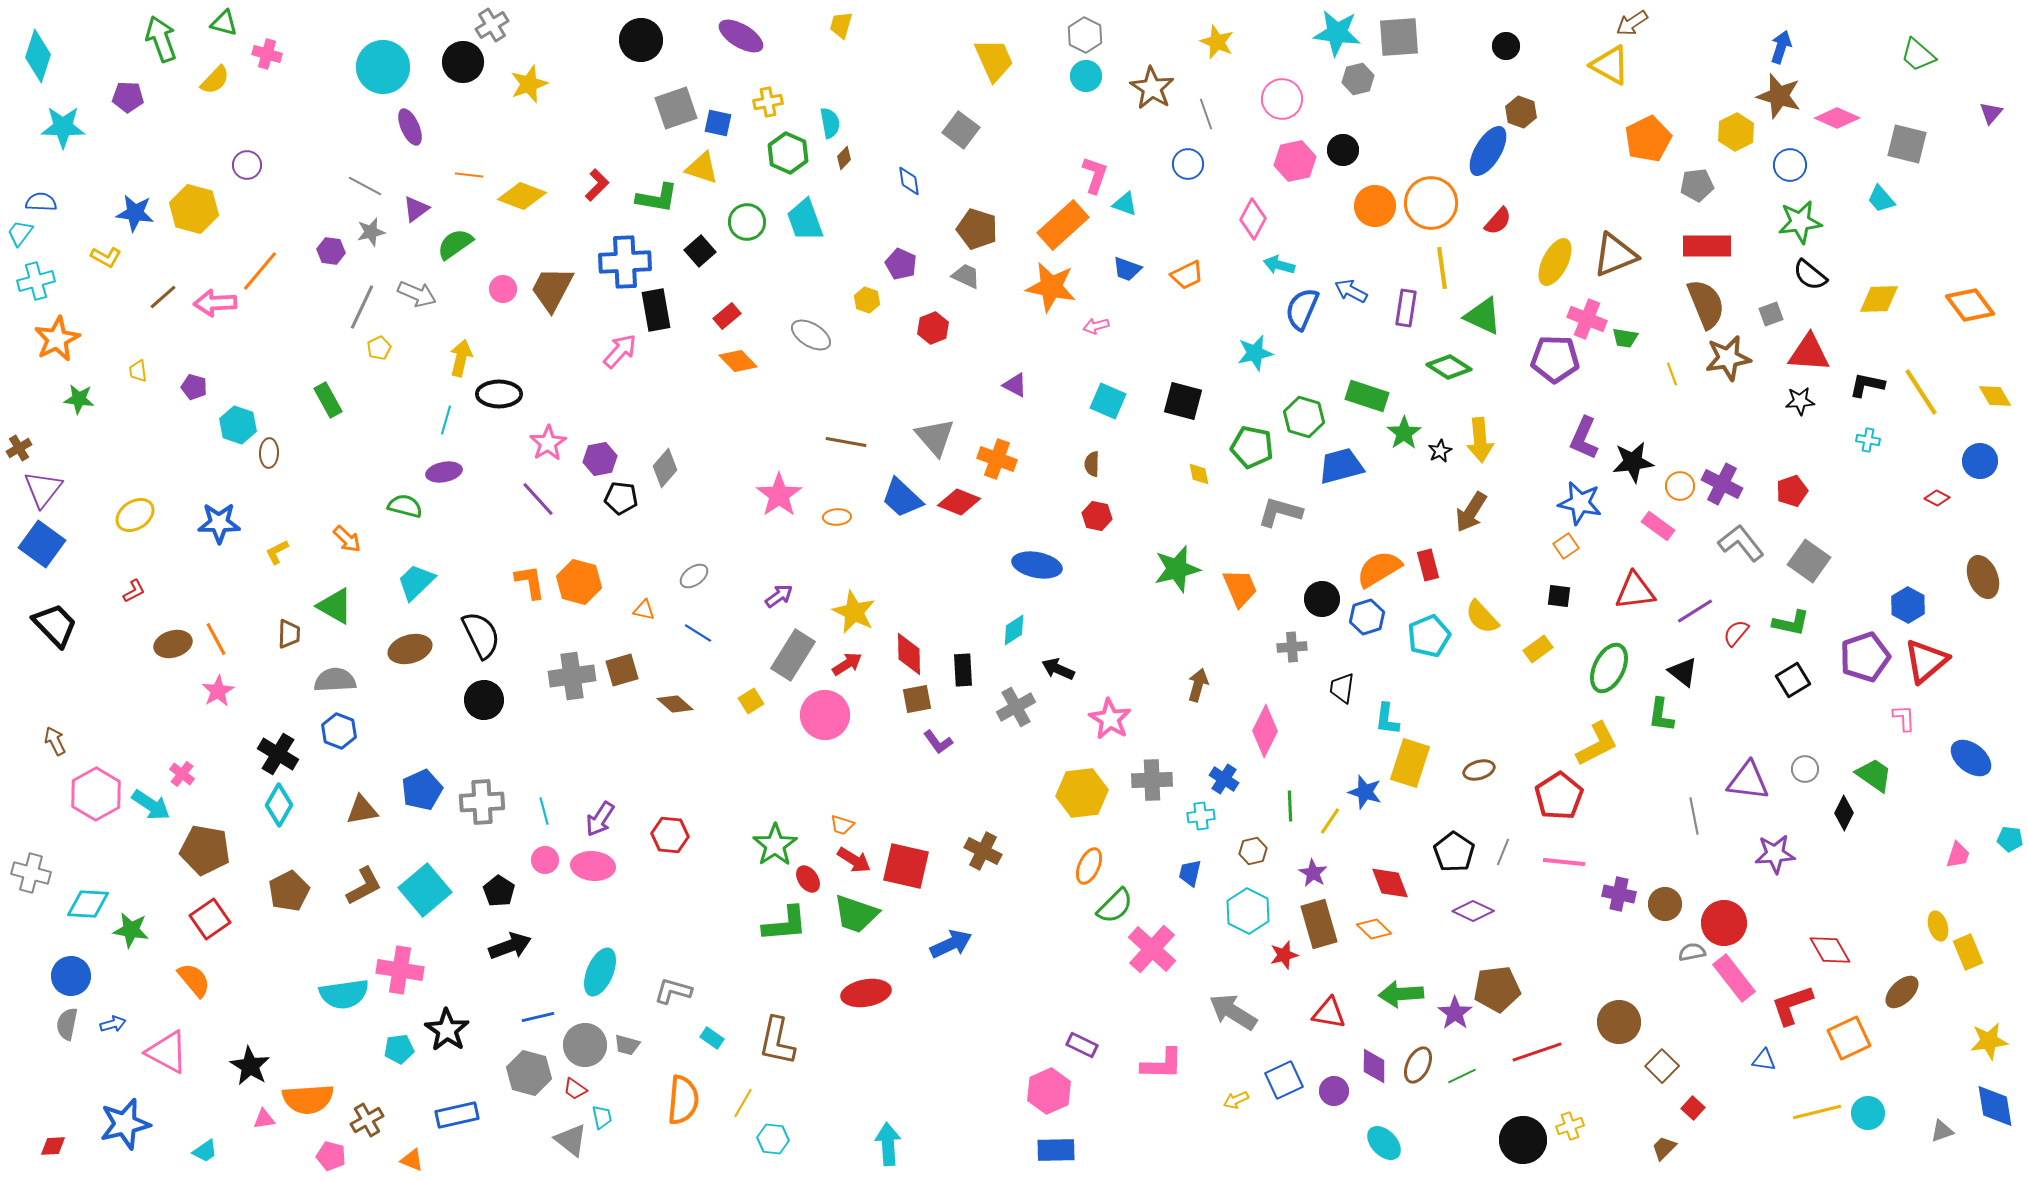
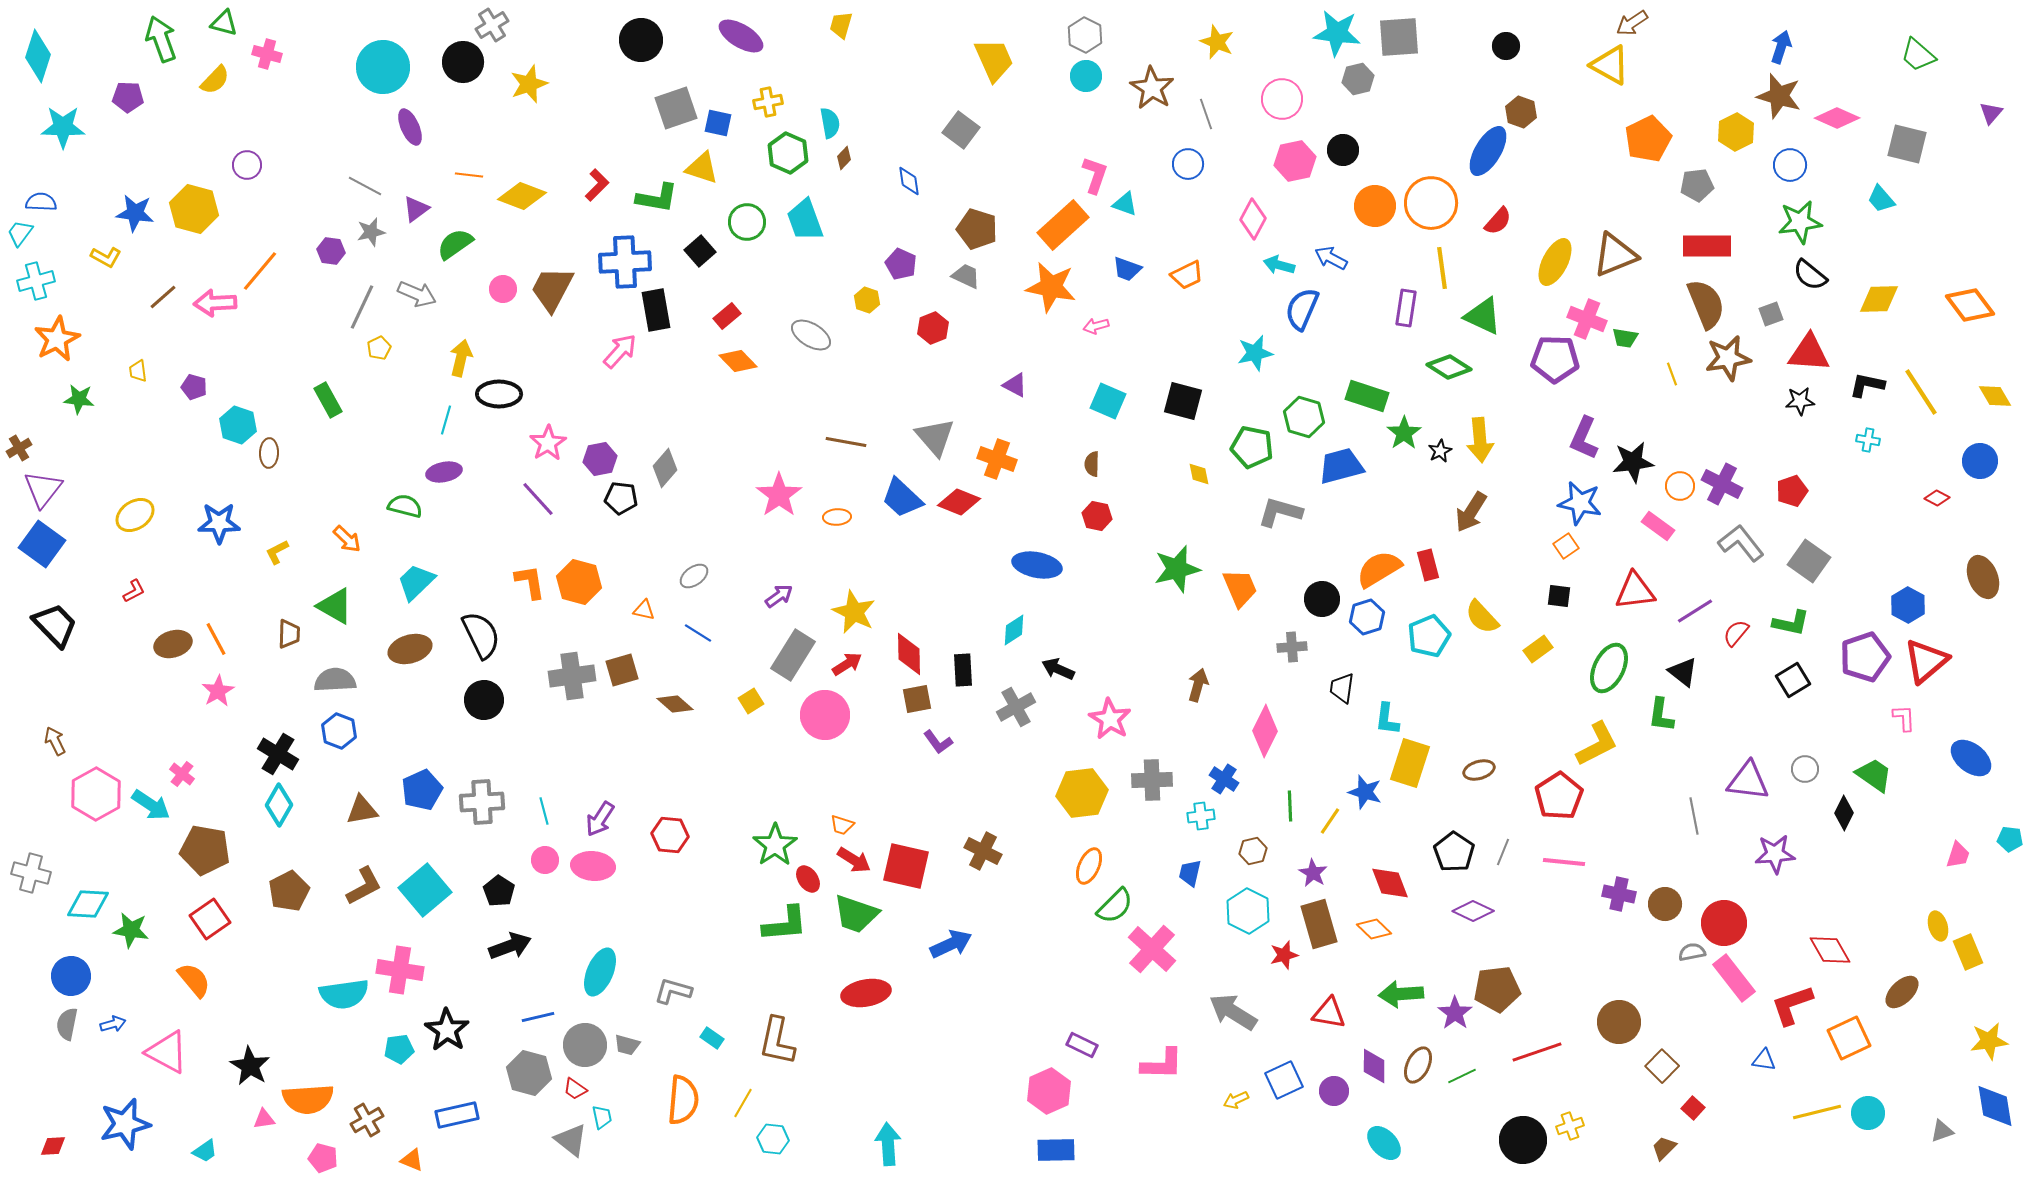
blue arrow at (1351, 291): moved 20 px left, 33 px up
pink pentagon at (331, 1156): moved 8 px left, 2 px down
